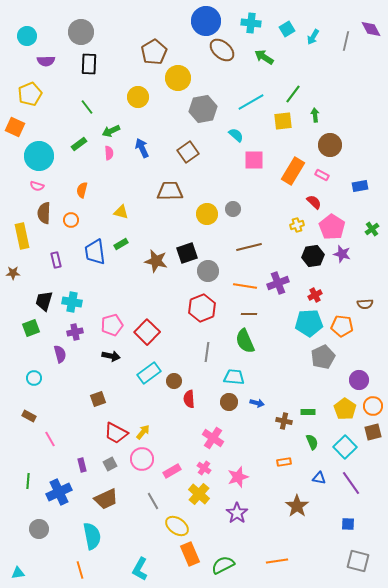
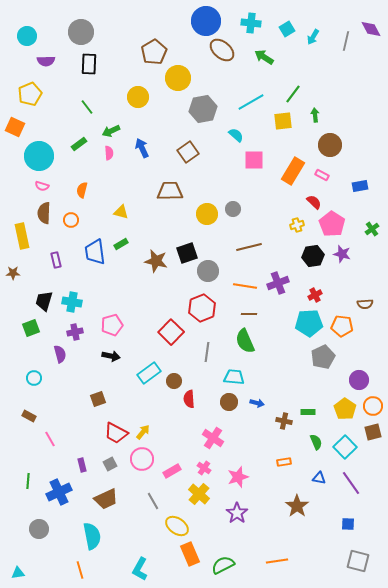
pink semicircle at (37, 186): moved 5 px right
pink pentagon at (332, 227): moved 3 px up
red square at (147, 332): moved 24 px right
green semicircle at (312, 442): moved 4 px right
